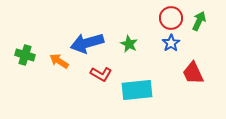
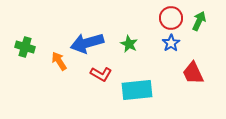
green cross: moved 8 px up
orange arrow: rotated 24 degrees clockwise
